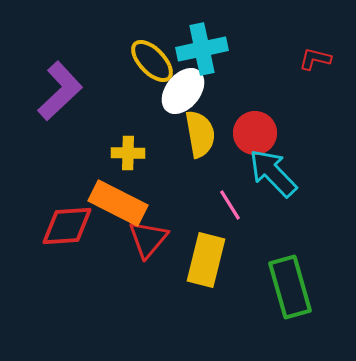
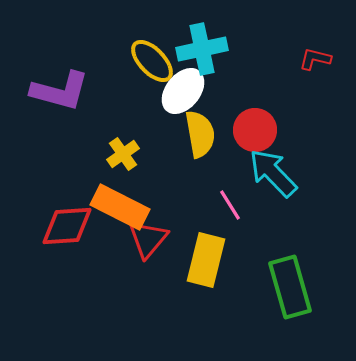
purple L-shape: rotated 58 degrees clockwise
red circle: moved 3 px up
yellow cross: moved 5 px left, 1 px down; rotated 36 degrees counterclockwise
orange rectangle: moved 2 px right, 4 px down
